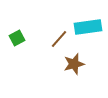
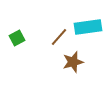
brown line: moved 2 px up
brown star: moved 1 px left, 2 px up
